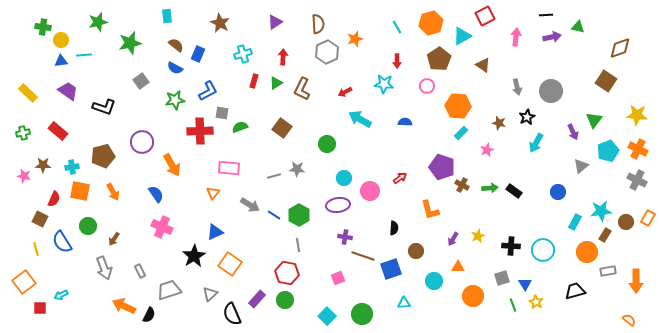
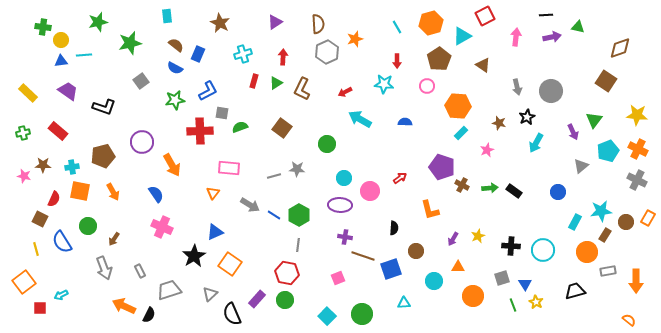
purple ellipse at (338, 205): moved 2 px right; rotated 10 degrees clockwise
gray line at (298, 245): rotated 16 degrees clockwise
